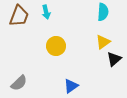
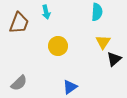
cyan semicircle: moved 6 px left
brown trapezoid: moved 7 px down
yellow triangle: rotated 21 degrees counterclockwise
yellow circle: moved 2 px right
blue triangle: moved 1 px left, 1 px down
